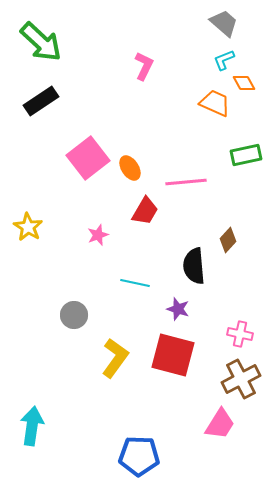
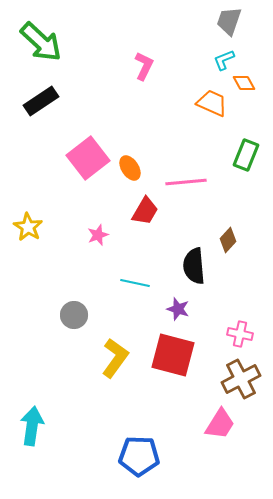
gray trapezoid: moved 5 px right, 2 px up; rotated 112 degrees counterclockwise
orange trapezoid: moved 3 px left
green rectangle: rotated 56 degrees counterclockwise
